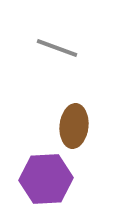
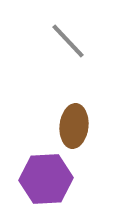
gray line: moved 11 px right, 7 px up; rotated 27 degrees clockwise
